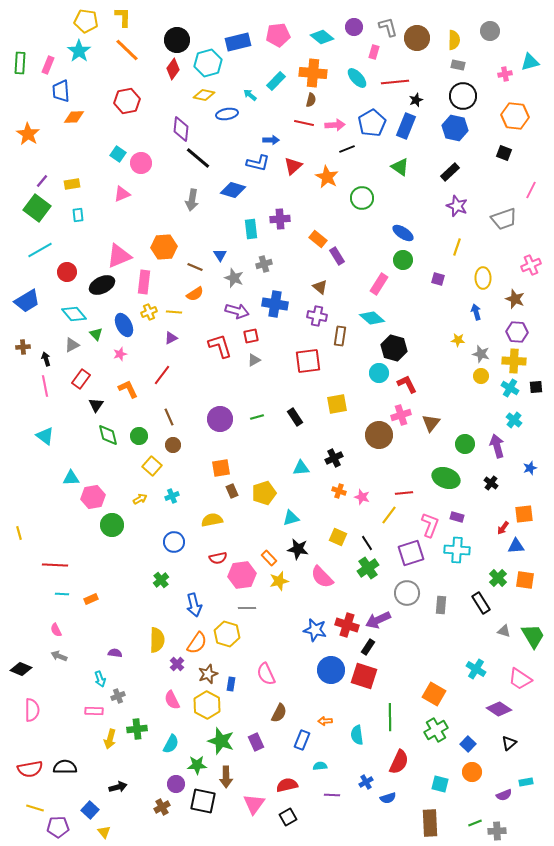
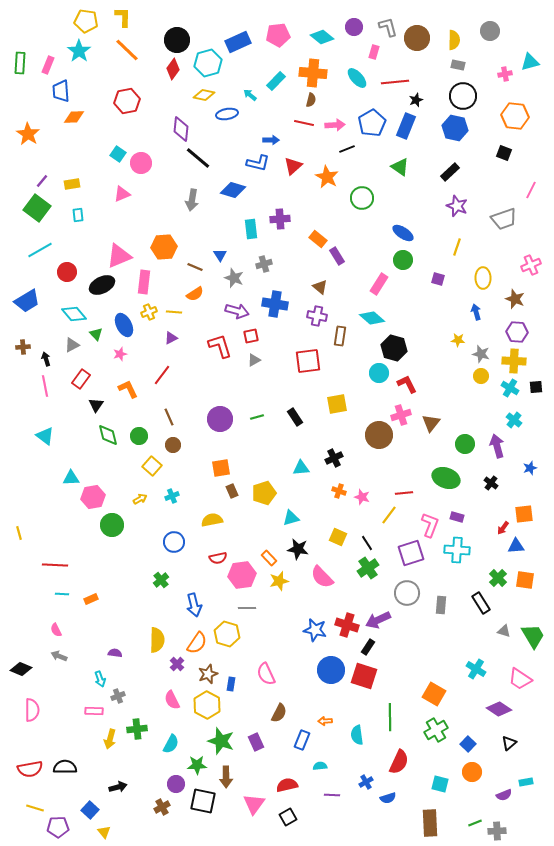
blue rectangle at (238, 42): rotated 10 degrees counterclockwise
